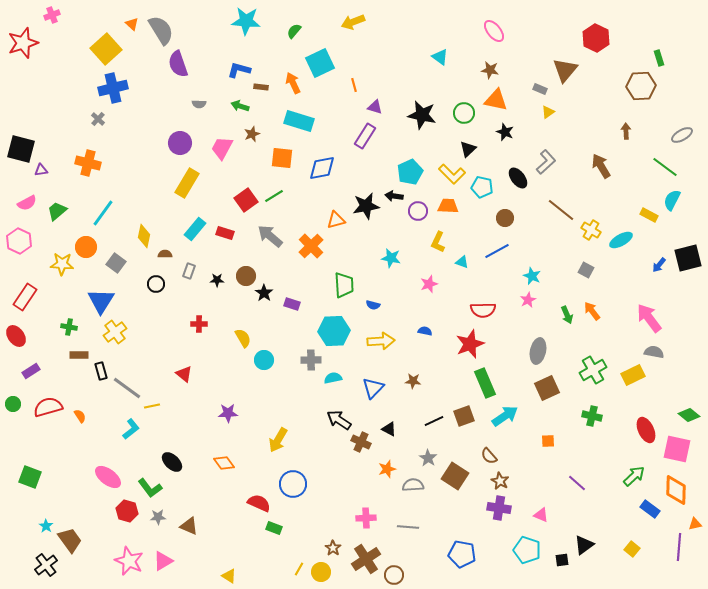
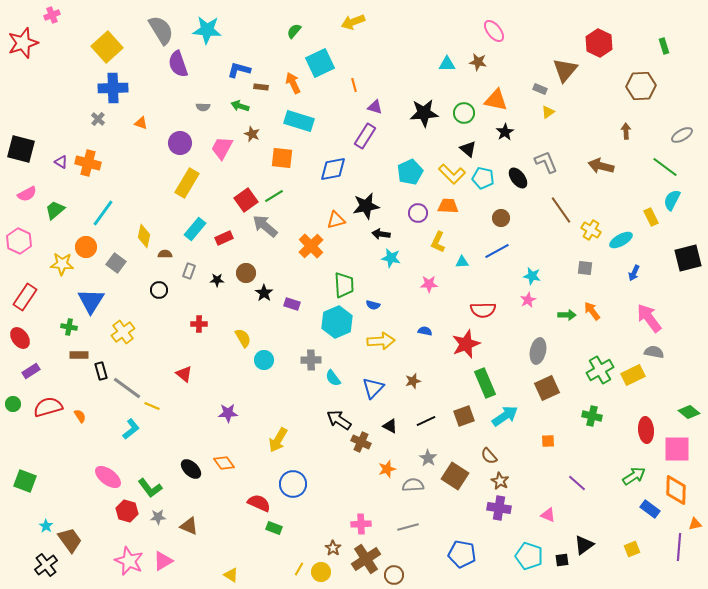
cyan star at (246, 21): moved 39 px left, 9 px down
orange triangle at (132, 24): moved 9 px right, 99 px down; rotated 24 degrees counterclockwise
red hexagon at (596, 38): moved 3 px right, 5 px down
yellow square at (106, 49): moved 1 px right, 2 px up
cyan triangle at (440, 57): moved 7 px right, 7 px down; rotated 36 degrees counterclockwise
green rectangle at (659, 58): moved 5 px right, 12 px up
brown star at (490, 70): moved 12 px left, 8 px up
blue cross at (113, 88): rotated 12 degrees clockwise
gray semicircle at (199, 104): moved 4 px right, 3 px down
black star at (422, 115): moved 2 px right, 2 px up; rotated 16 degrees counterclockwise
black star at (505, 132): rotated 18 degrees clockwise
brown star at (252, 134): rotated 28 degrees counterclockwise
black triangle at (468, 149): rotated 36 degrees counterclockwise
gray L-shape at (546, 162): rotated 70 degrees counterclockwise
brown arrow at (601, 166): rotated 45 degrees counterclockwise
blue diamond at (322, 168): moved 11 px right, 1 px down
purple triangle at (41, 170): moved 20 px right, 8 px up; rotated 40 degrees clockwise
cyan pentagon at (482, 187): moved 1 px right, 9 px up
black arrow at (394, 196): moved 13 px left, 38 px down
pink semicircle at (27, 203): moved 9 px up
brown line at (561, 210): rotated 16 degrees clockwise
green trapezoid at (57, 211): moved 2 px left, 1 px up
purple circle at (418, 211): moved 2 px down
yellow rectangle at (649, 215): moved 2 px right, 2 px down; rotated 36 degrees clockwise
brown circle at (505, 218): moved 4 px left
red rectangle at (225, 233): moved 1 px left, 5 px down; rotated 42 degrees counterclockwise
gray arrow at (270, 236): moved 5 px left, 10 px up
cyan triangle at (462, 262): rotated 24 degrees counterclockwise
blue arrow at (659, 265): moved 25 px left, 8 px down; rotated 14 degrees counterclockwise
gray square at (586, 270): moved 1 px left, 2 px up; rotated 21 degrees counterclockwise
brown circle at (246, 276): moved 3 px up
cyan star at (532, 276): rotated 12 degrees counterclockwise
black circle at (156, 284): moved 3 px right, 6 px down
pink star at (429, 284): rotated 18 degrees clockwise
blue triangle at (101, 301): moved 10 px left
green arrow at (567, 315): rotated 66 degrees counterclockwise
cyan hexagon at (334, 331): moved 3 px right, 9 px up; rotated 20 degrees counterclockwise
yellow cross at (115, 332): moved 8 px right
red ellipse at (16, 336): moved 4 px right, 2 px down
red star at (470, 344): moved 4 px left
green cross at (593, 370): moved 7 px right
cyan semicircle at (333, 378): rotated 114 degrees counterclockwise
brown star at (413, 381): rotated 21 degrees counterclockwise
yellow line at (152, 406): rotated 35 degrees clockwise
green diamond at (689, 415): moved 3 px up
black line at (434, 421): moved 8 px left
black triangle at (389, 429): moved 1 px right, 3 px up
red ellipse at (646, 430): rotated 20 degrees clockwise
pink square at (677, 449): rotated 12 degrees counterclockwise
black ellipse at (172, 462): moved 19 px right, 7 px down
green arrow at (634, 476): rotated 10 degrees clockwise
green square at (30, 477): moved 5 px left, 4 px down
pink triangle at (541, 515): moved 7 px right
pink cross at (366, 518): moved 5 px left, 6 px down
gray line at (408, 527): rotated 20 degrees counterclockwise
yellow square at (632, 549): rotated 28 degrees clockwise
cyan pentagon at (527, 550): moved 2 px right, 6 px down
yellow triangle at (229, 576): moved 2 px right, 1 px up
